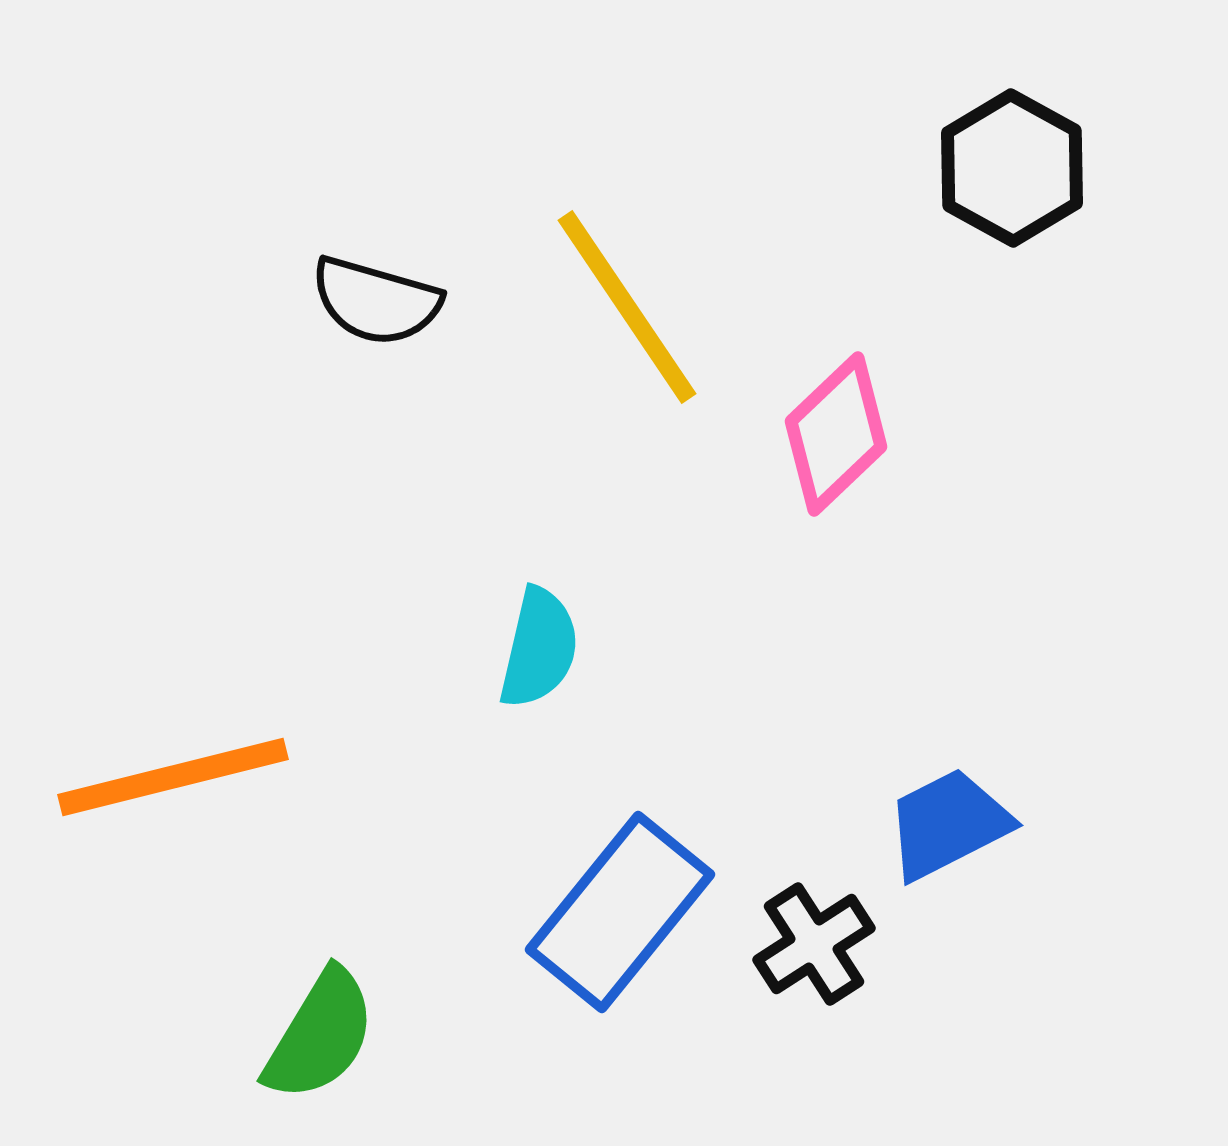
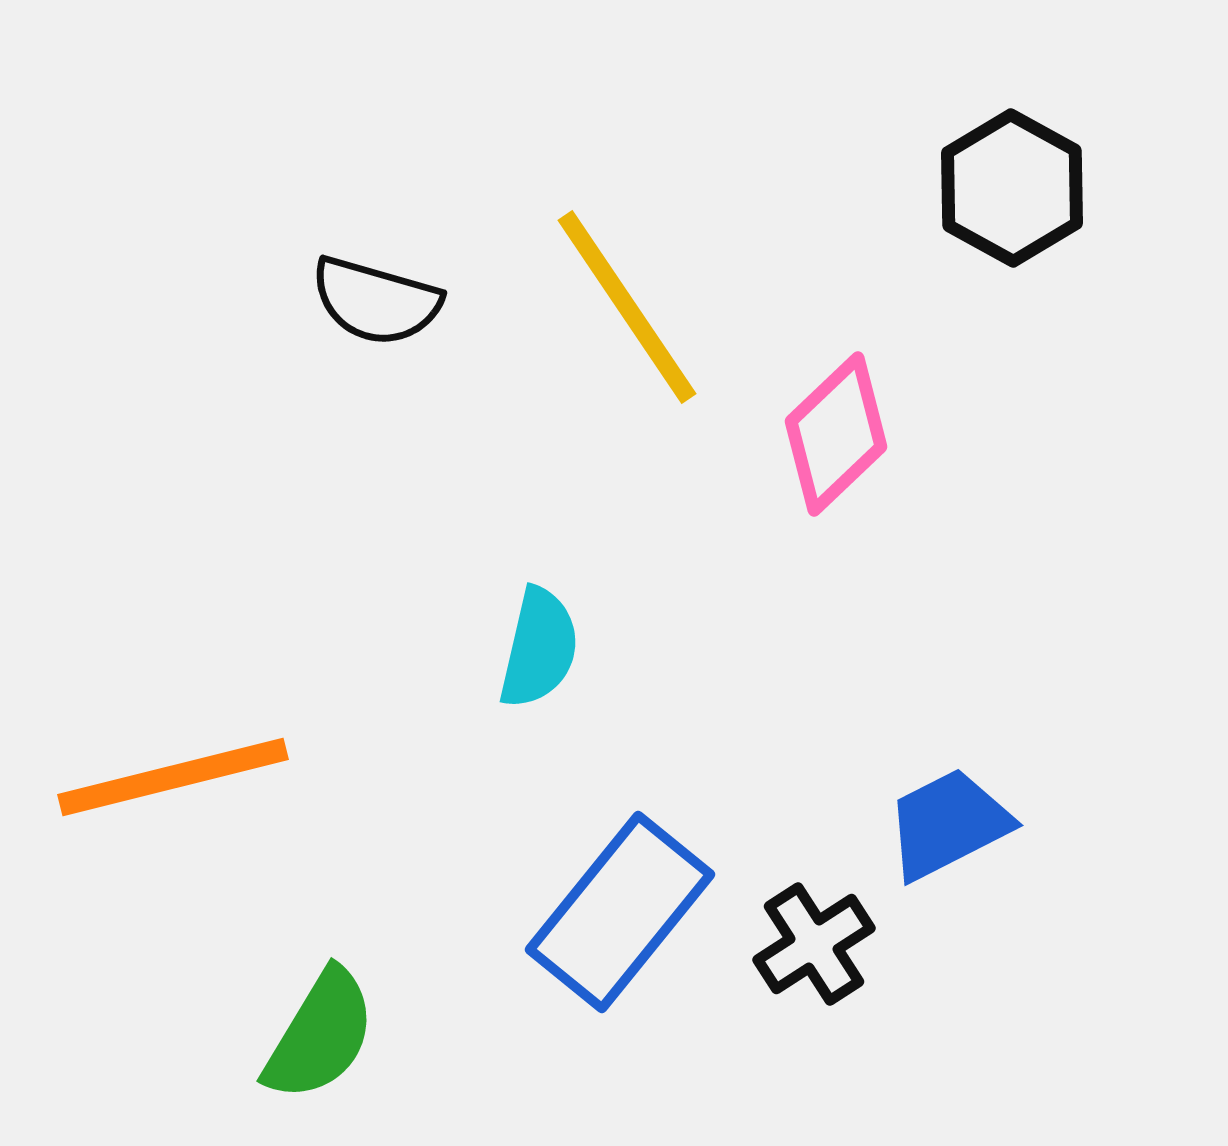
black hexagon: moved 20 px down
